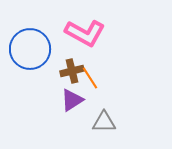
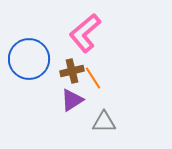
pink L-shape: rotated 111 degrees clockwise
blue circle: moved 1 px left, 10 px down
orange line: moved 3 px right
